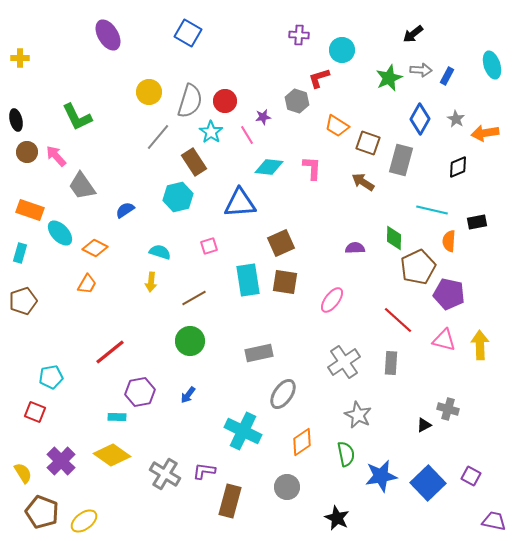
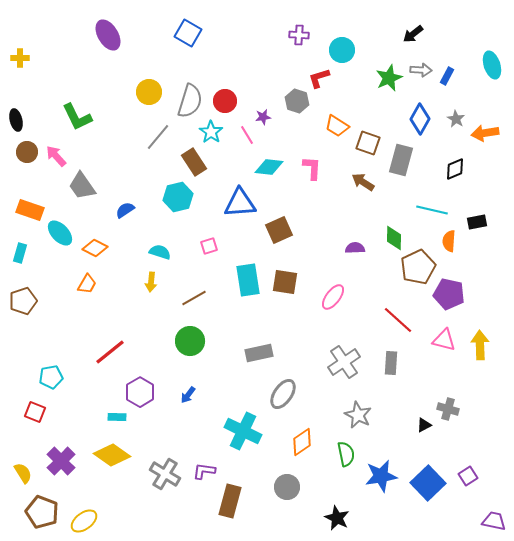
black diamond at (458, 167): moved 3 px left, 2 px down
brown square at (281, 243): moved 2 px left, 13 px up
pink ellipse at (332, 300): moved 1 px right, 3 px up
purple hexagon at (140, 392): rotated 20 degrees counterclockwise
purple square at (471, 476): moved 3 px left; rotated 30 degrees clockwise
